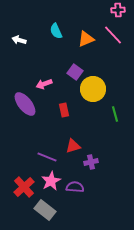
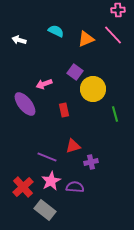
cyan semicircle: rotated 140 degrees clockwise
red cross: moved 1 px left
